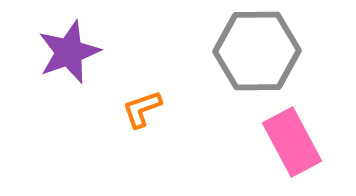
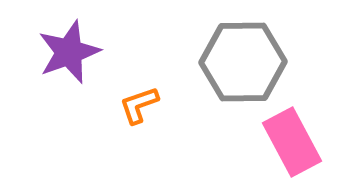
gray hexagon: moved 14 px left, 11 px down
orange L-shape: moved 3 px left, 4 px up
